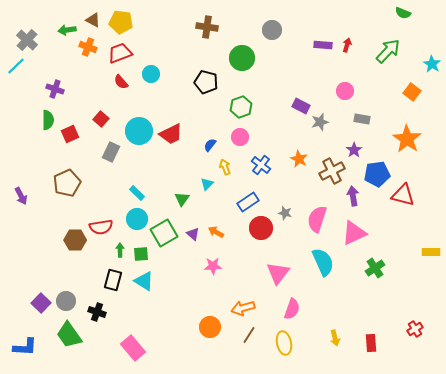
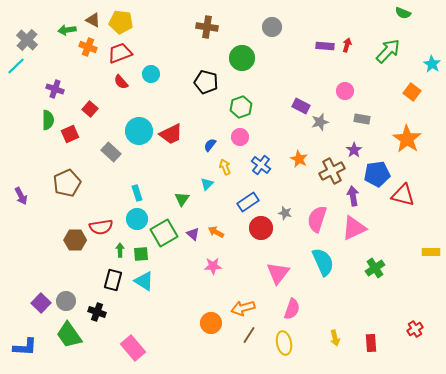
gray circle at (272, 30): moved 3 px up
purple rectangle at (323, 45): moved 2 px right, 1 px down
red square at (101, 119): moved 11 px left, 10 px up
gray rectangle at (111, 152): rotated 72 degrees counterclockwise
cyan rectangle at (137, 193): rotated 28 degrees clockwise
pink triangle at (354, 233): moved 5 px up
orange circle at (210, 327): moved 1 px right, 4 px up
